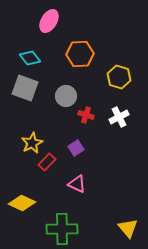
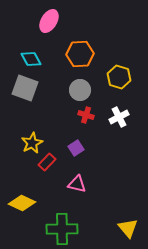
cyan diamond: moved 1 px right, 1 px down; rotated 10 degrees clockwise
gray circle: moved 14 px right, 6 px up
pink triangle: rotated 12 degrees counterclockwise
